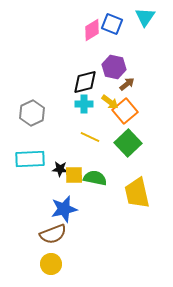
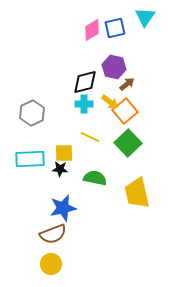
blue square: moved 3 px right, 4 px down; rotated 35 degrees counterclockwise
yellow square: moved 10 px left, 22 px up
blue star: moved 1 px left, 1 px up
